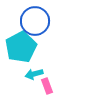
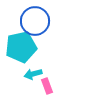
cyan pentagon: rotated 16 degrees clockwise
cyan arrow: moved 1 px left
